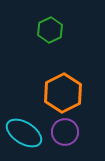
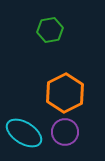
green hexagon: rotated 15 degrees clockwise
orange hexagon: moved 2 px right
